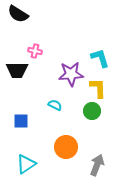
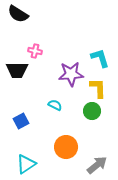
blue square: rotated 28 degrees counterclockwise
gray arrow: rotated 30 degrees clockwise
